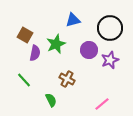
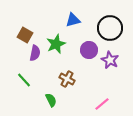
purple star: rotated 24 degrees counterclockwise
